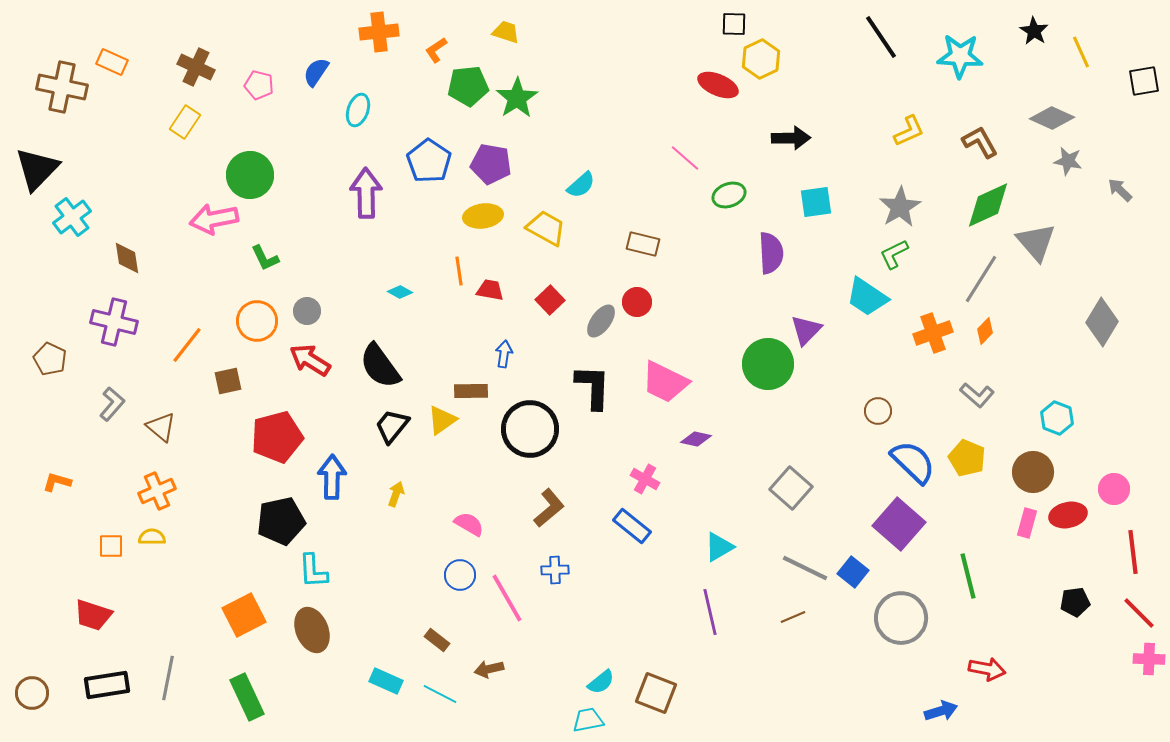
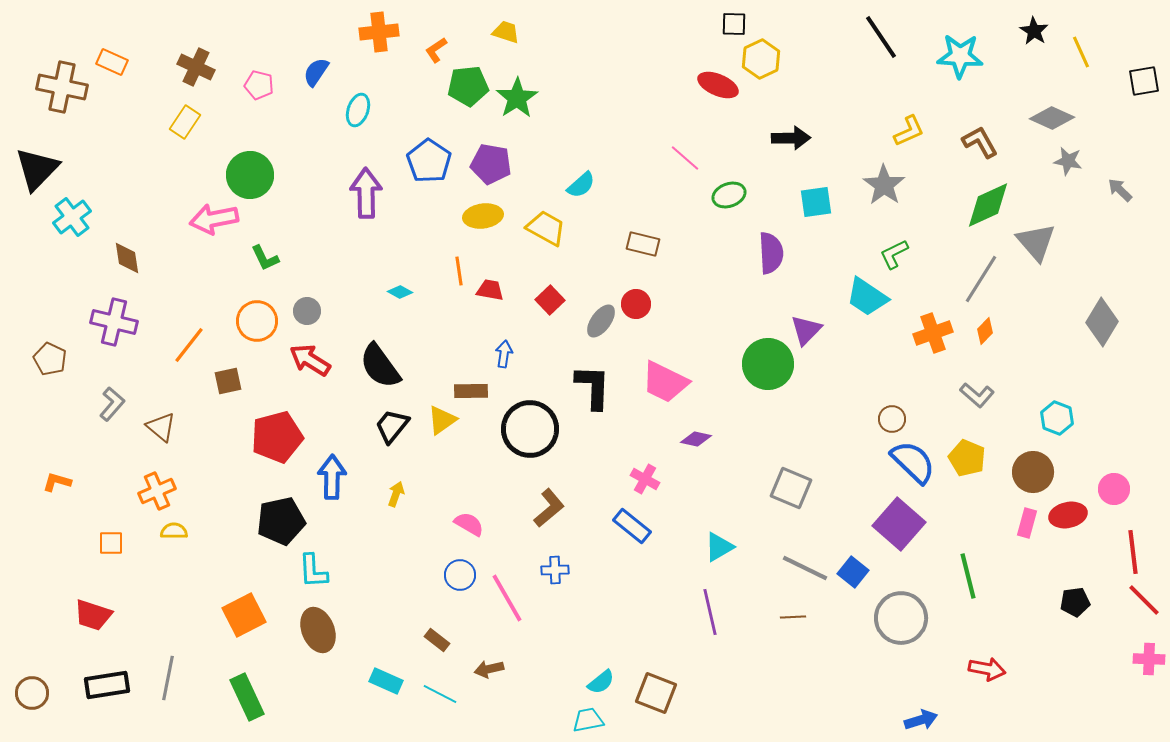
gray star at (900, 207): moved 16 px left, 22 px up; rotated 6 degrees counterclockwise
red circle at (637, 302): moved 1 px left, 2 px down
orange line at (187, 345): moved 2 px right
brown circle at (878, 411): moved 14 px right, 8 px down
gray square at (791, 488): rotated 18 degrees counterclockwise
yellow semicircle at (152, 537): moved 22 px right, 6 px up
orange square at (111, 546): moved 3 px up
red line at (1139, 613): moved 5 px right, 13 px up
brown line at (793, 617): rotated 20 degrees clockwise
brown ellipse at (312, 630): moved 6 px right
blue arrow at (941, 711): moved 20 px left, 9 px down
